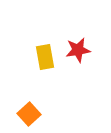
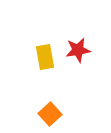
orange square: moved 21 px right
